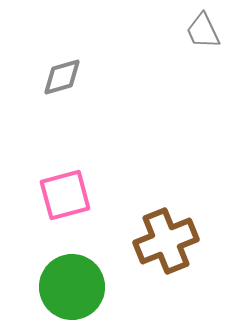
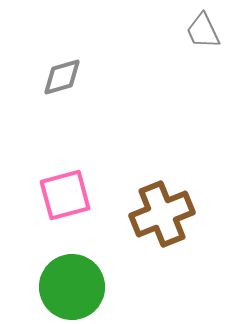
brown cross: moved 4 px left, 27 px up
